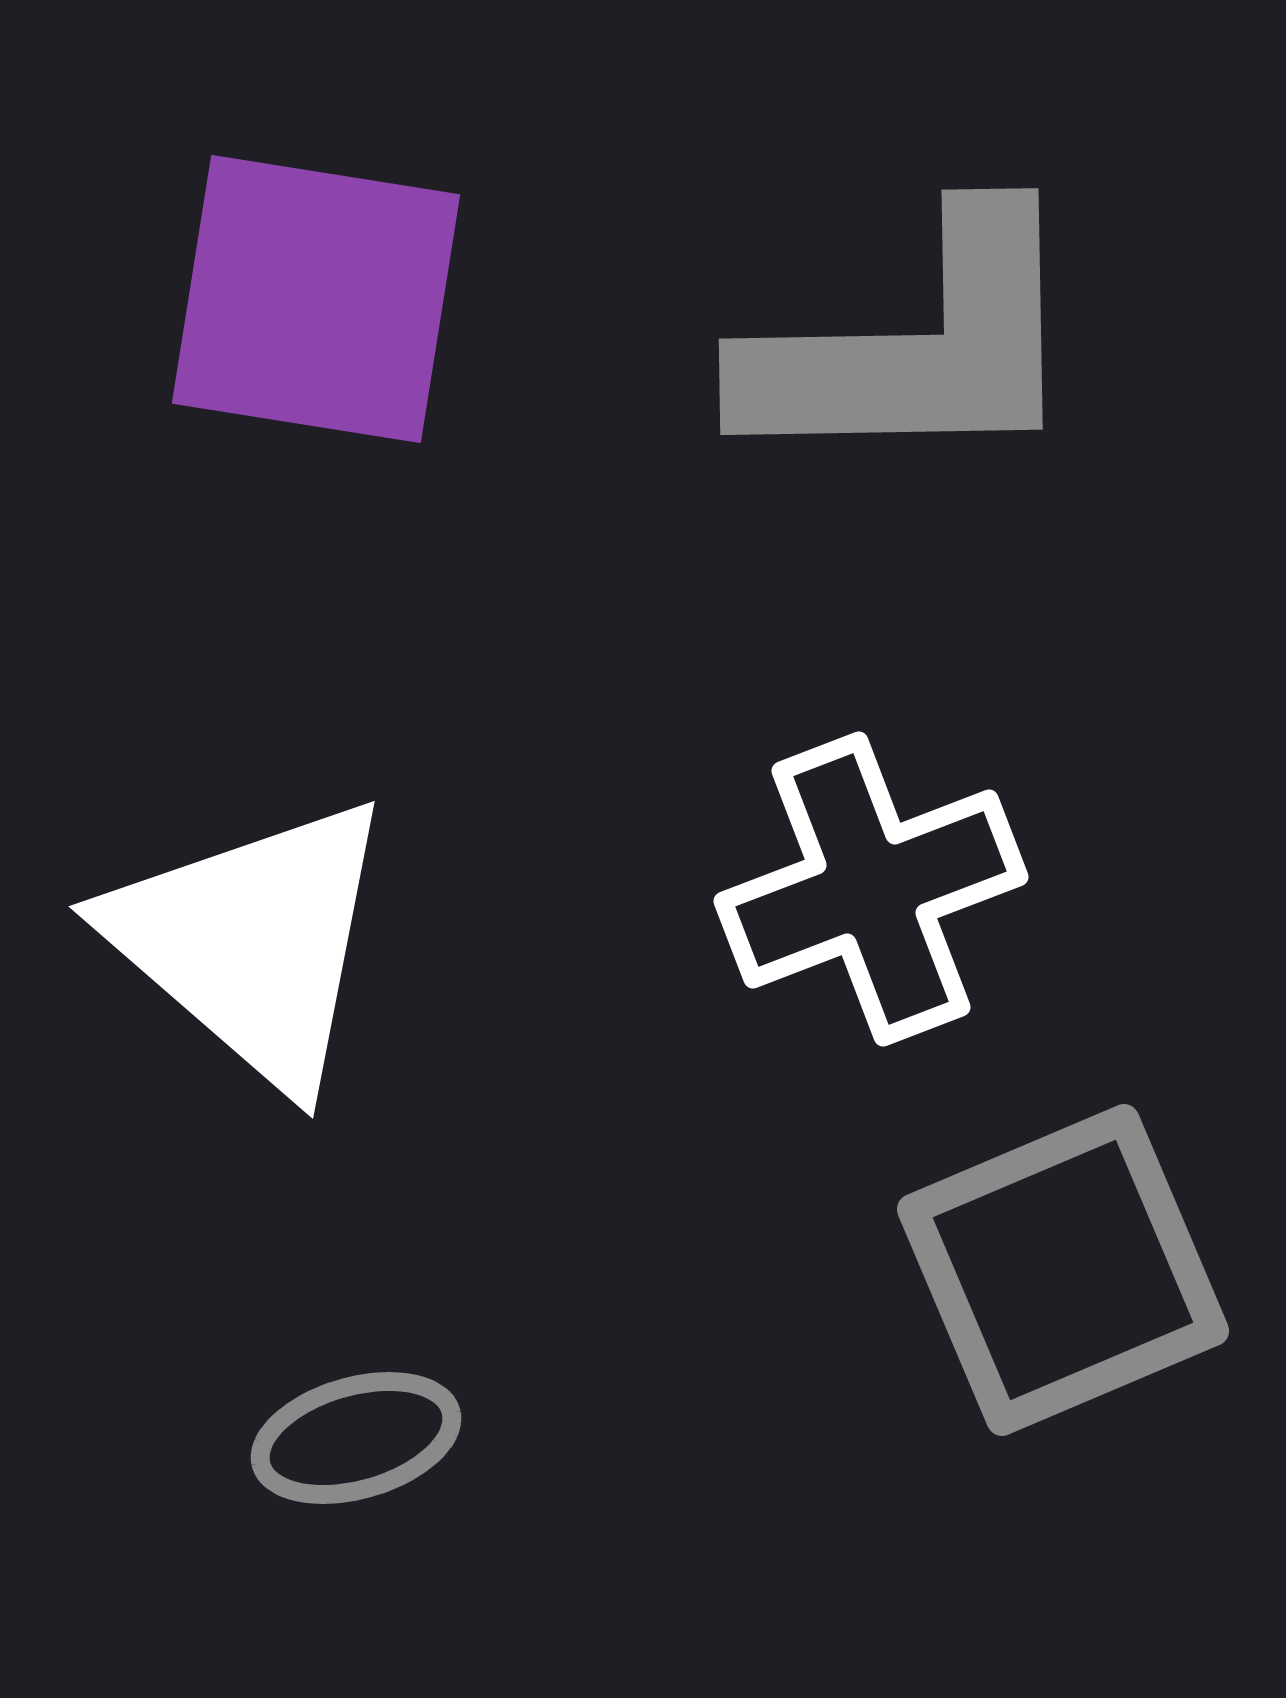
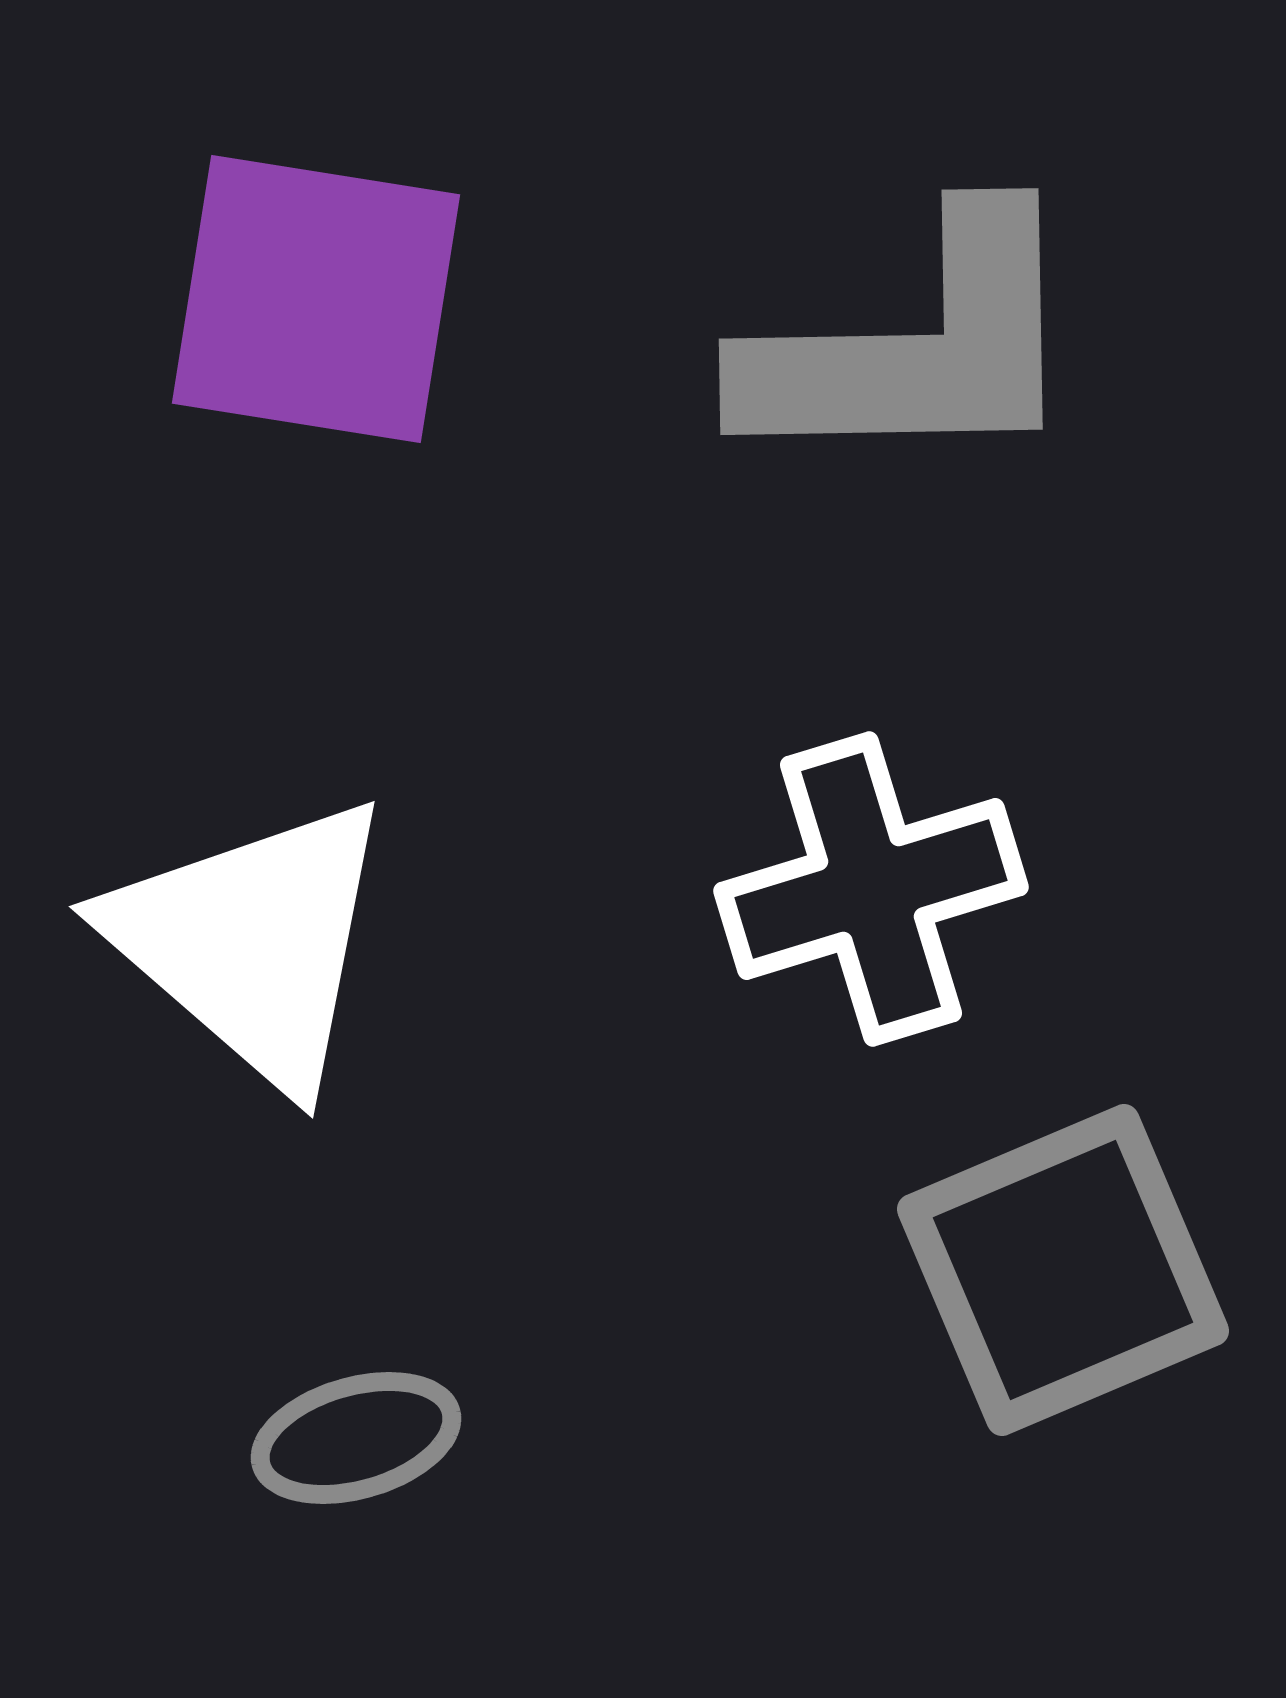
white cross: rotated 4 degrees clockwise
